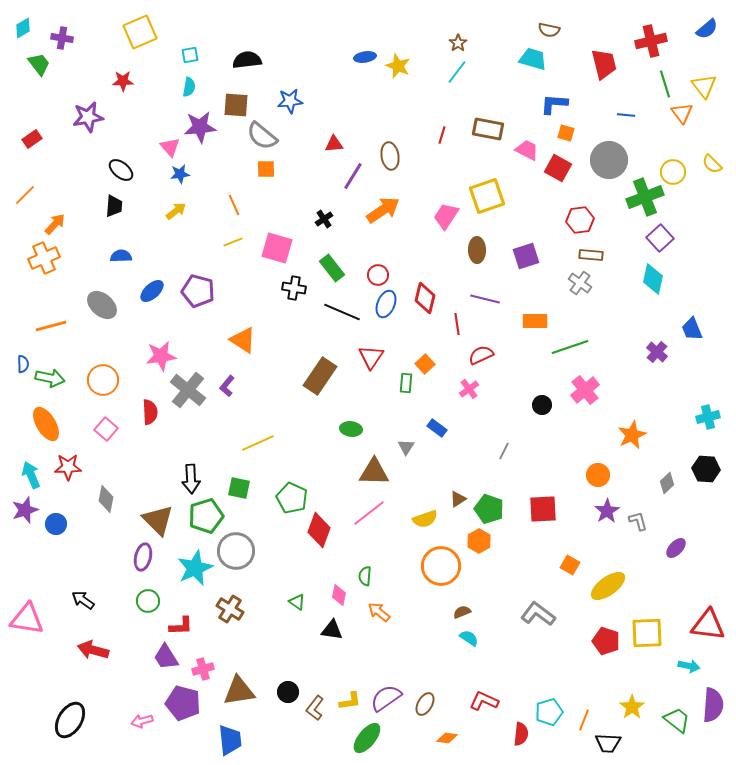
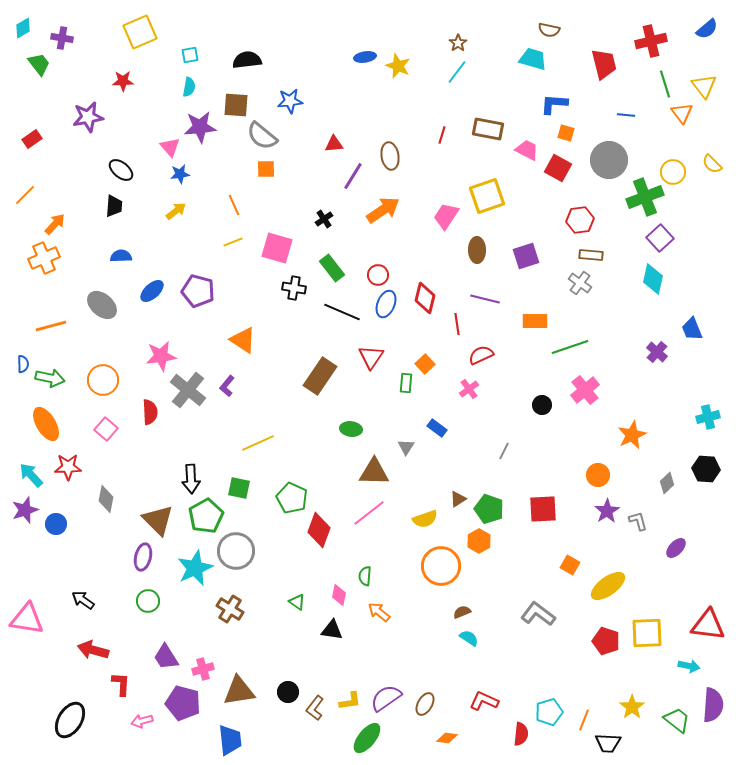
cyan arrow at (31, 475): rotated 20 degrees counterclockwise
green pentagon at (206, 516): rotated 12 degrees counterclockwise
red L-shape at (181, 626): moved 60 px left, 58 px down; rotated 85 degrees counterclockwise
